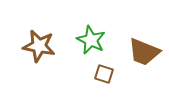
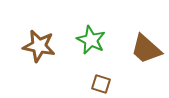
brown trapezoid: moved 2 px right, 3 px up; rotated 20 degrees clockwise
brown square: moved 3 px left, 10 px down
